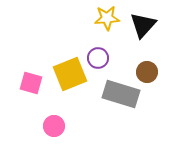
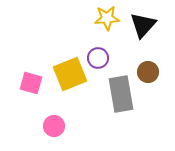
brown circle: moved 1 px right
gray rectangle: rotated 63 degrees clockwise
